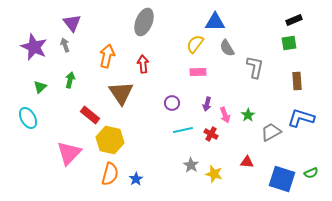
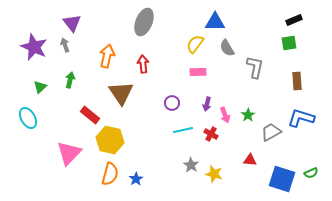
red triangle: moved 3 px right, 2 px up
